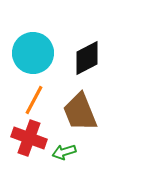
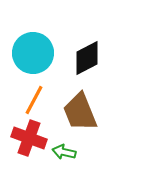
green arrow: rotated 30 degrees clockwise
